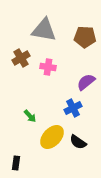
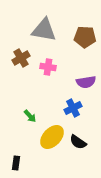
purple semicircle: rotated 150 degrees counterclockwise
